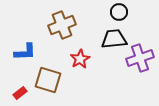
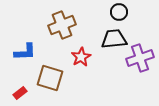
red star: moved 1 px right, 2 px up
brown square: moved 2 px right, 2 px up
